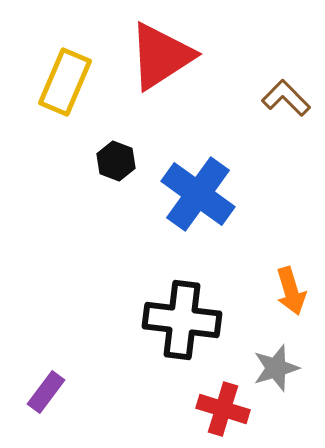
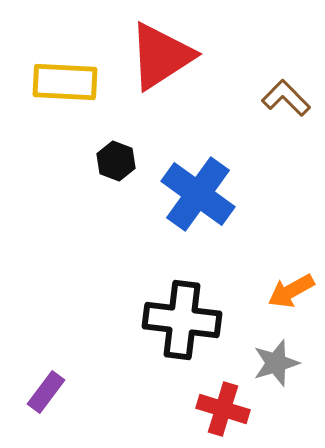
yellow rectangle: rotated 70 degrees clockwise
orange arrow: rotated 78 degrees clockwise
gray star: moved 5 px up
